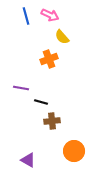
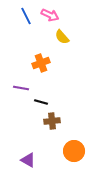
blue line: rotated 12 degrees counterclockwise
orange cross: moved 8 px left, 4 px down
